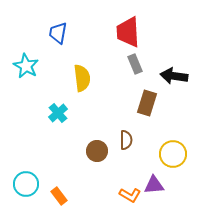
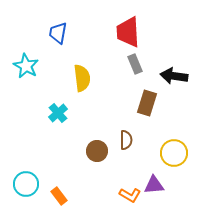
yellow circle: moved 1 px right, 1 px up
